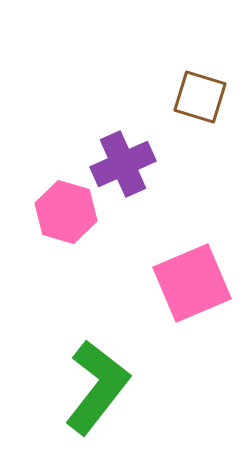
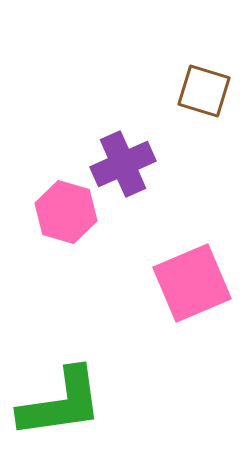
brown square: moved 4 px right, 6 px up
green L-shape: moved 36 px left, 16 px down; rotated 44 degrees clockwise
